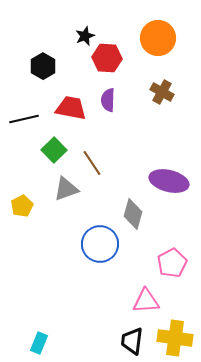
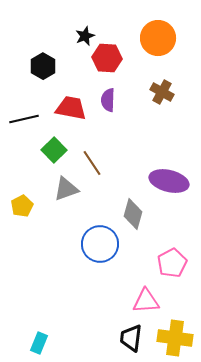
black trapezoid: moved 1 px left, 3 px up
